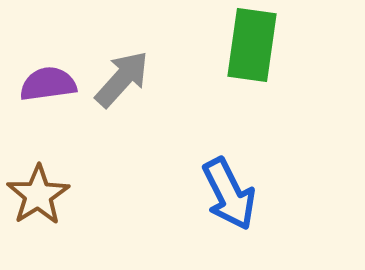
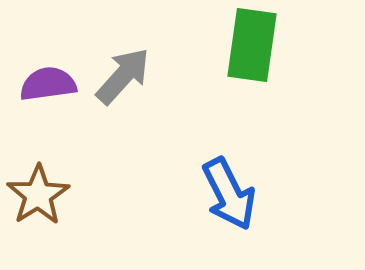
gray arrow: moved 1 px right, 3 px up
